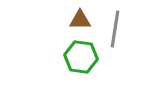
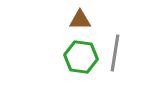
gray line: moved 24 px down
